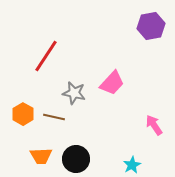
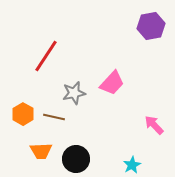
gray star: rotated 25 degrees counterclockwise
pink arrow: rotated 10 degrees counterclockwise
orange trapezoid: moved 5 px up
